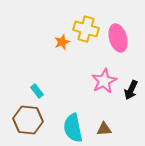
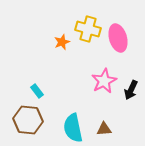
yellow cross: moved 2 px right
